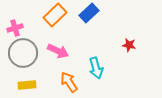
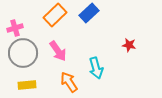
pink arrow: rotated 30 degrees clockwise
